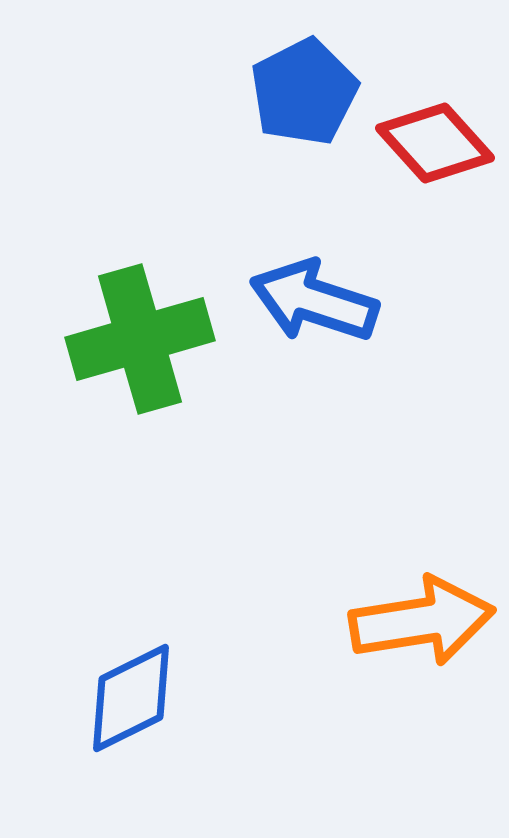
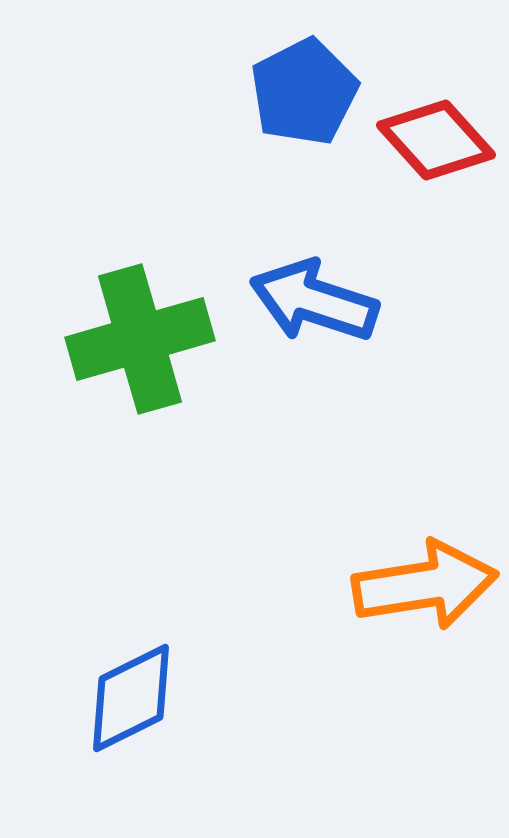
red diamond: moved 1 px right, 3 px up
orange arrow: moved 3 px right, 36 px up
